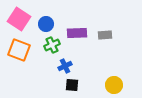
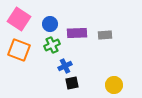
blue circle: moved 4 px right
black square: moved 2 px up; rotated 16 degrees counterclockwise
